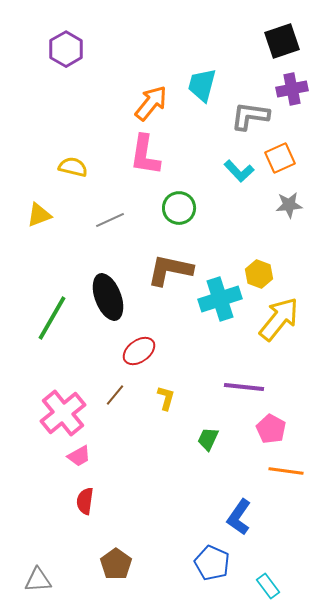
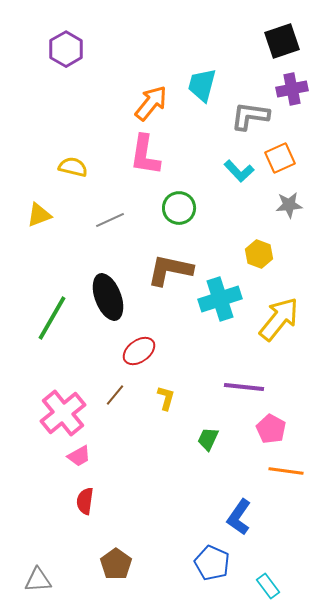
yellow hexagon: moved 20 px up
